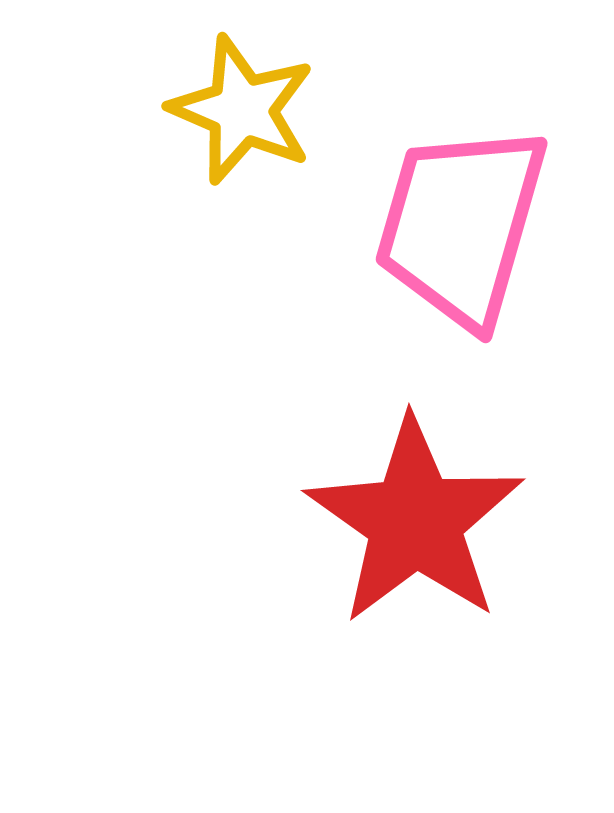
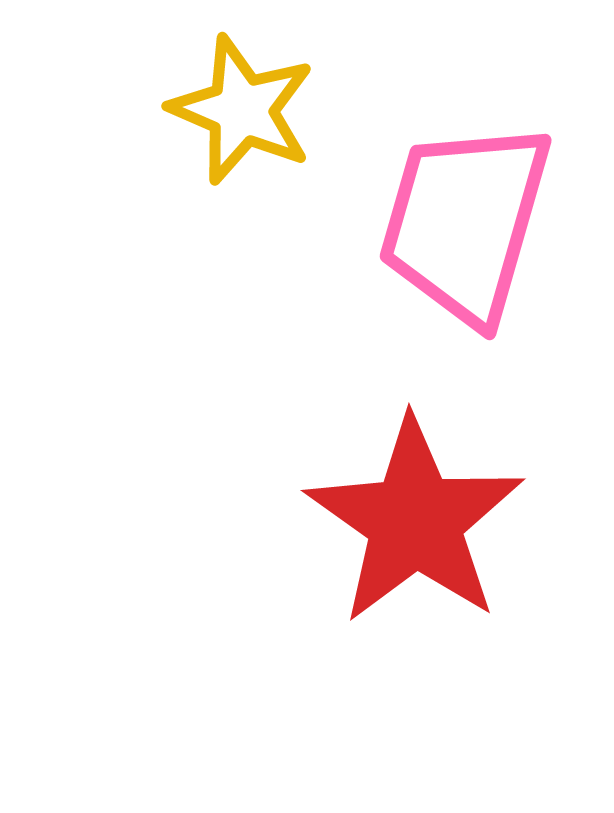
pink trapezoid: moved 4 px right, 3 px up
